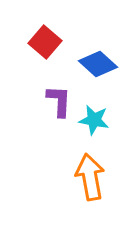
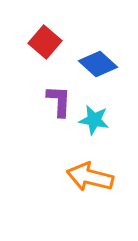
orange arrow: rotated 66 degrees counterclockwise
